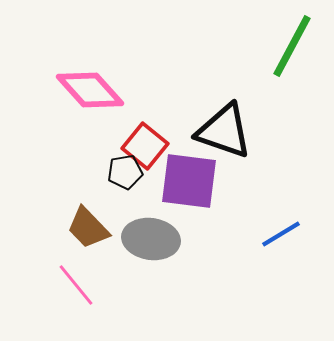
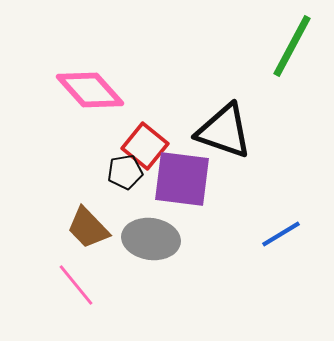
purple square: moved 7 px left, 2 px up
